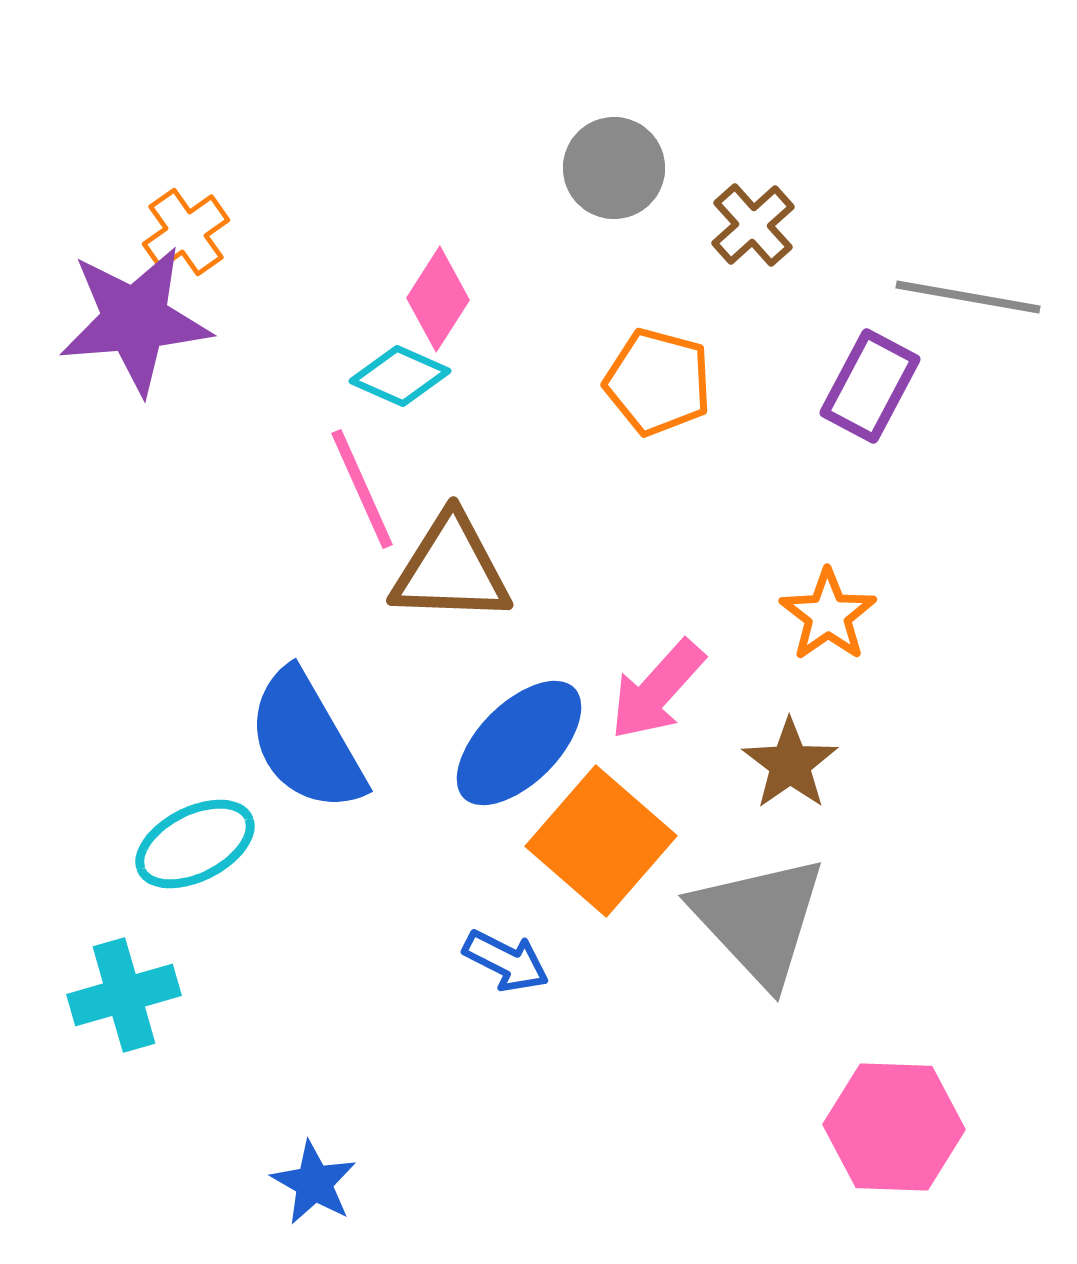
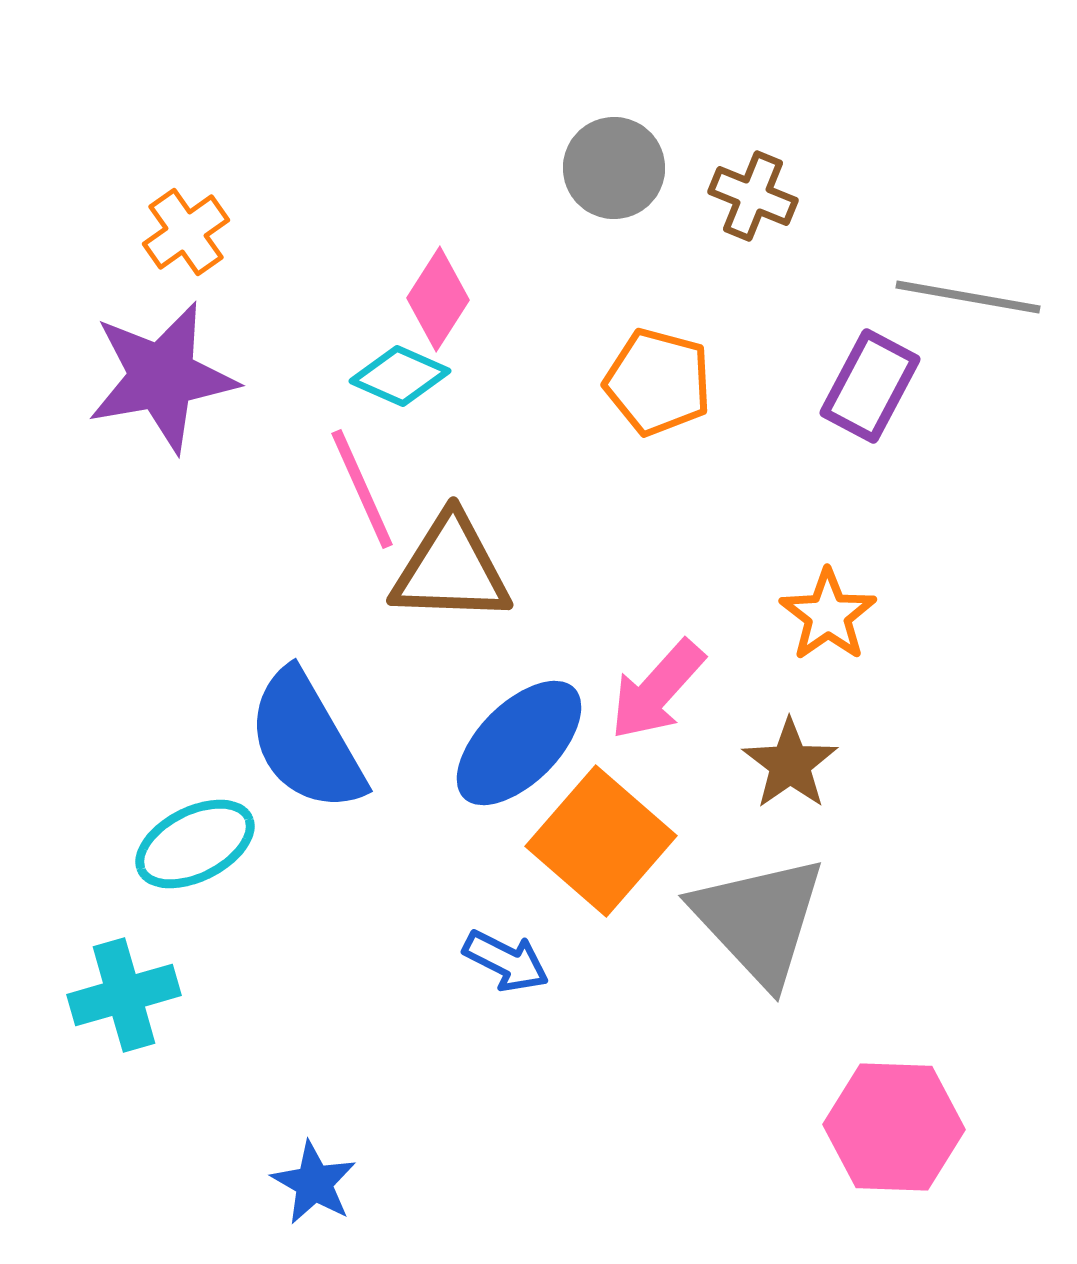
brown cross: moved 29 px up; rotated 26 degrees counterclockwise
purple star: moved 27 px right, 57 px down; rotated 5 degrees counterclockwise
